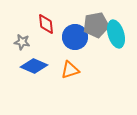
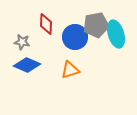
red diamond: rotated 10 degrees clockwise
blue diamond: moved 7 px left, 1 px up
